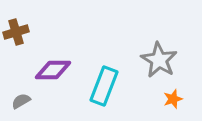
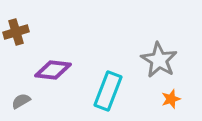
purple diamond: rotated 6 degrees clockwise
cyan rectangle: moved 4 px right, 5 px down
orange star: moved 2 px left
